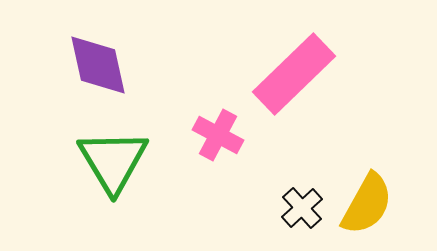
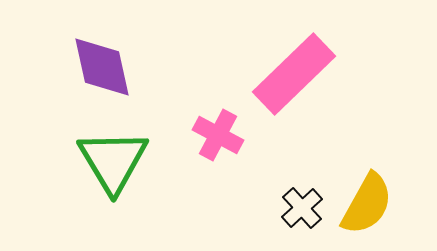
purple diamond: moved 4 px right, 2 px down
